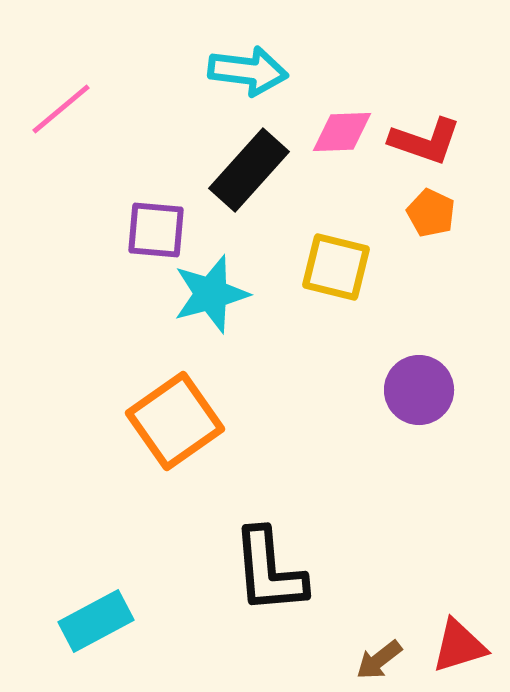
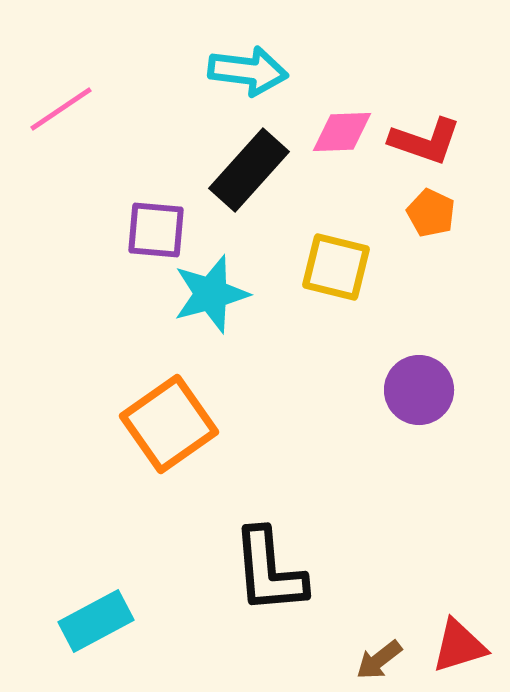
pink line: rotated 6 degrees clockwise
orange square: moved 6 px left, 3 px down
